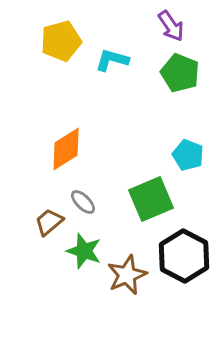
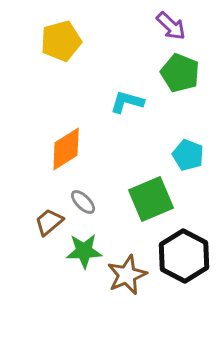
purple arrow: rotated 12 degrees counterclockwise
cyan L-shape: moved 15 px right, 42 px down
green star: rotated 21 degrees counterclockwise
